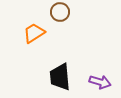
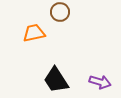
orange trapezoid: rotated 20 degrees clockwise
black trapezoid: moved 4 px left, 3 px down; rotated 28 degrees counterclockwise
